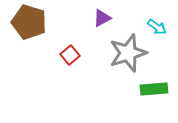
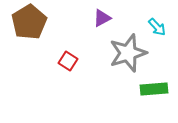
brown pentagon: rotated 24 degrees clockwise
cyan arrow: rotated 12 degrees clockwise
red square: moved 2 px left, 6 px down; rotated 18 degrees counterclockwise
